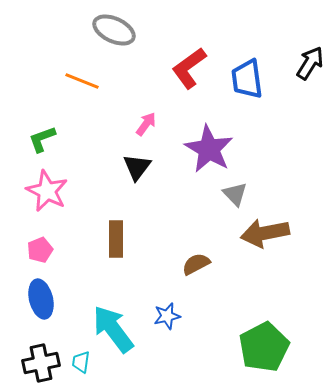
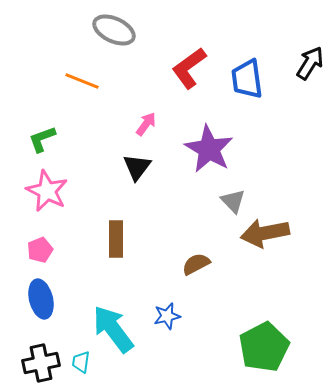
gray triangle: moved 2 px left, 7 px down
